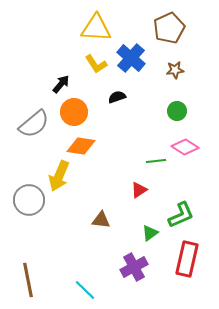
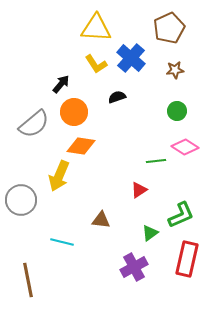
gray circle: moved 8 px left
cyan line: moved 23 px left, 48 px up; rotated 30 degrees counterclockwise
